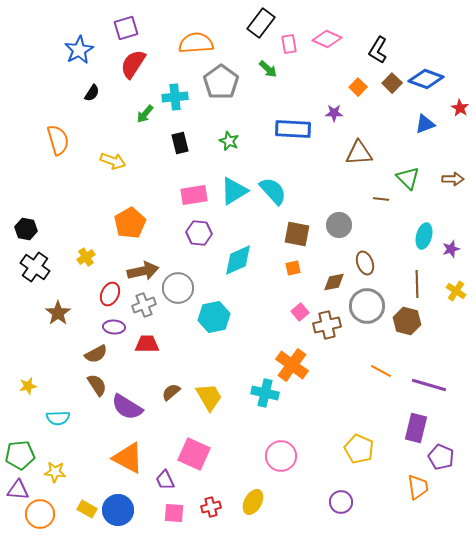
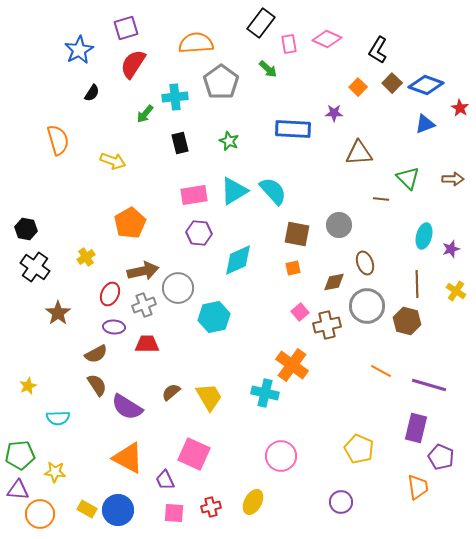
blue diamond at (426, 79): moved 6 px down
yellow star at (28, 386): rotated 12 degrees counterclockwise
